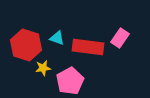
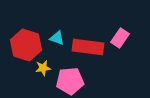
pink pentagon: rotated 24 degrees clockwise
